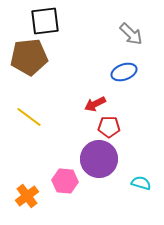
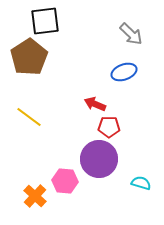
brown pentagon: rotated 27 degrees counterclockwise
red arrow: rotated 50 degrees clockwise
orange cross: moved 8 px right; rotated 10 degrees counterclockwise
